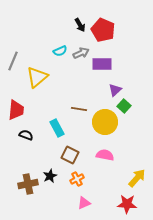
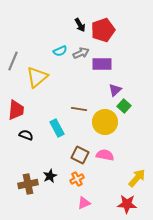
red pentagon: rotated 30 degrees clockwise
brown square: moved 10 px right
